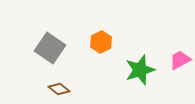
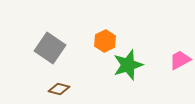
orange hexagon: moved 4 px right, 1 px up
green star: moved 12 px left, 5 px up
brown diamond: rotated 25 degrees counterclockwise
